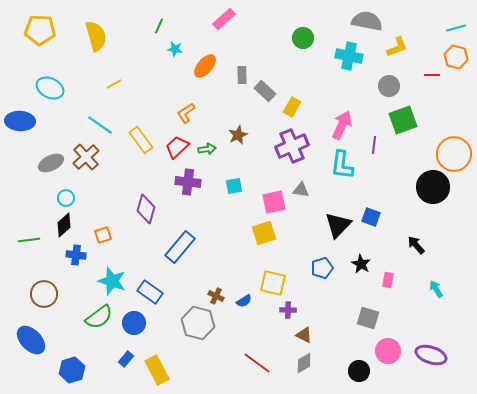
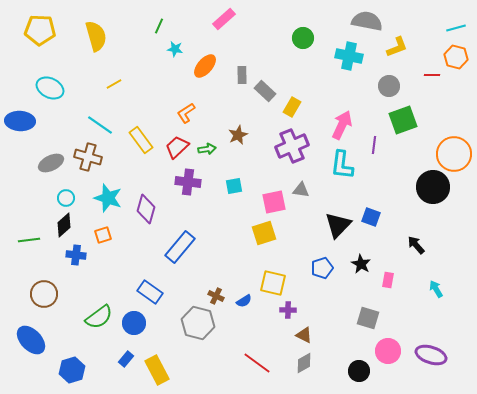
brown cross at (86, 157): moved 2 px right; rotated 32 degrees counterclockwise
cyan star at (112, 281): moved 4 px left, 83 px up
